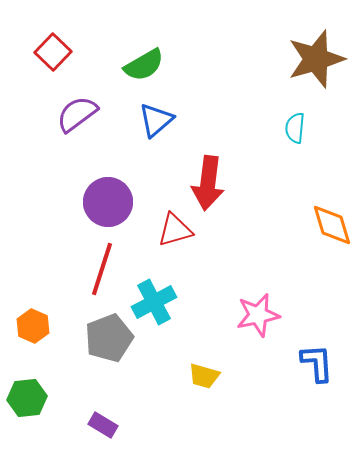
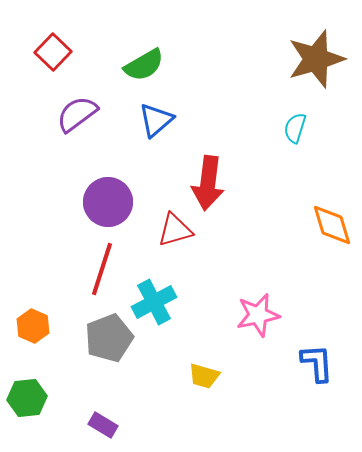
cyan semicircle: rotated 12 degrees clockwise
